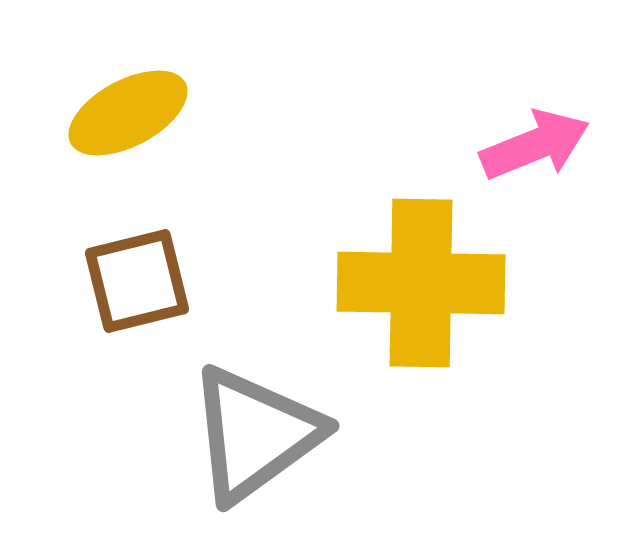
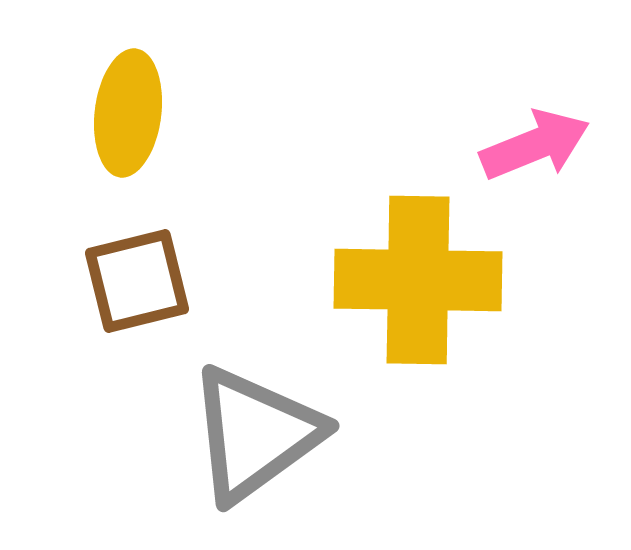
yellow ellipse: rotated 55 degrees counterclockwise
yellow cross: moved 3 px left, 3 px up
